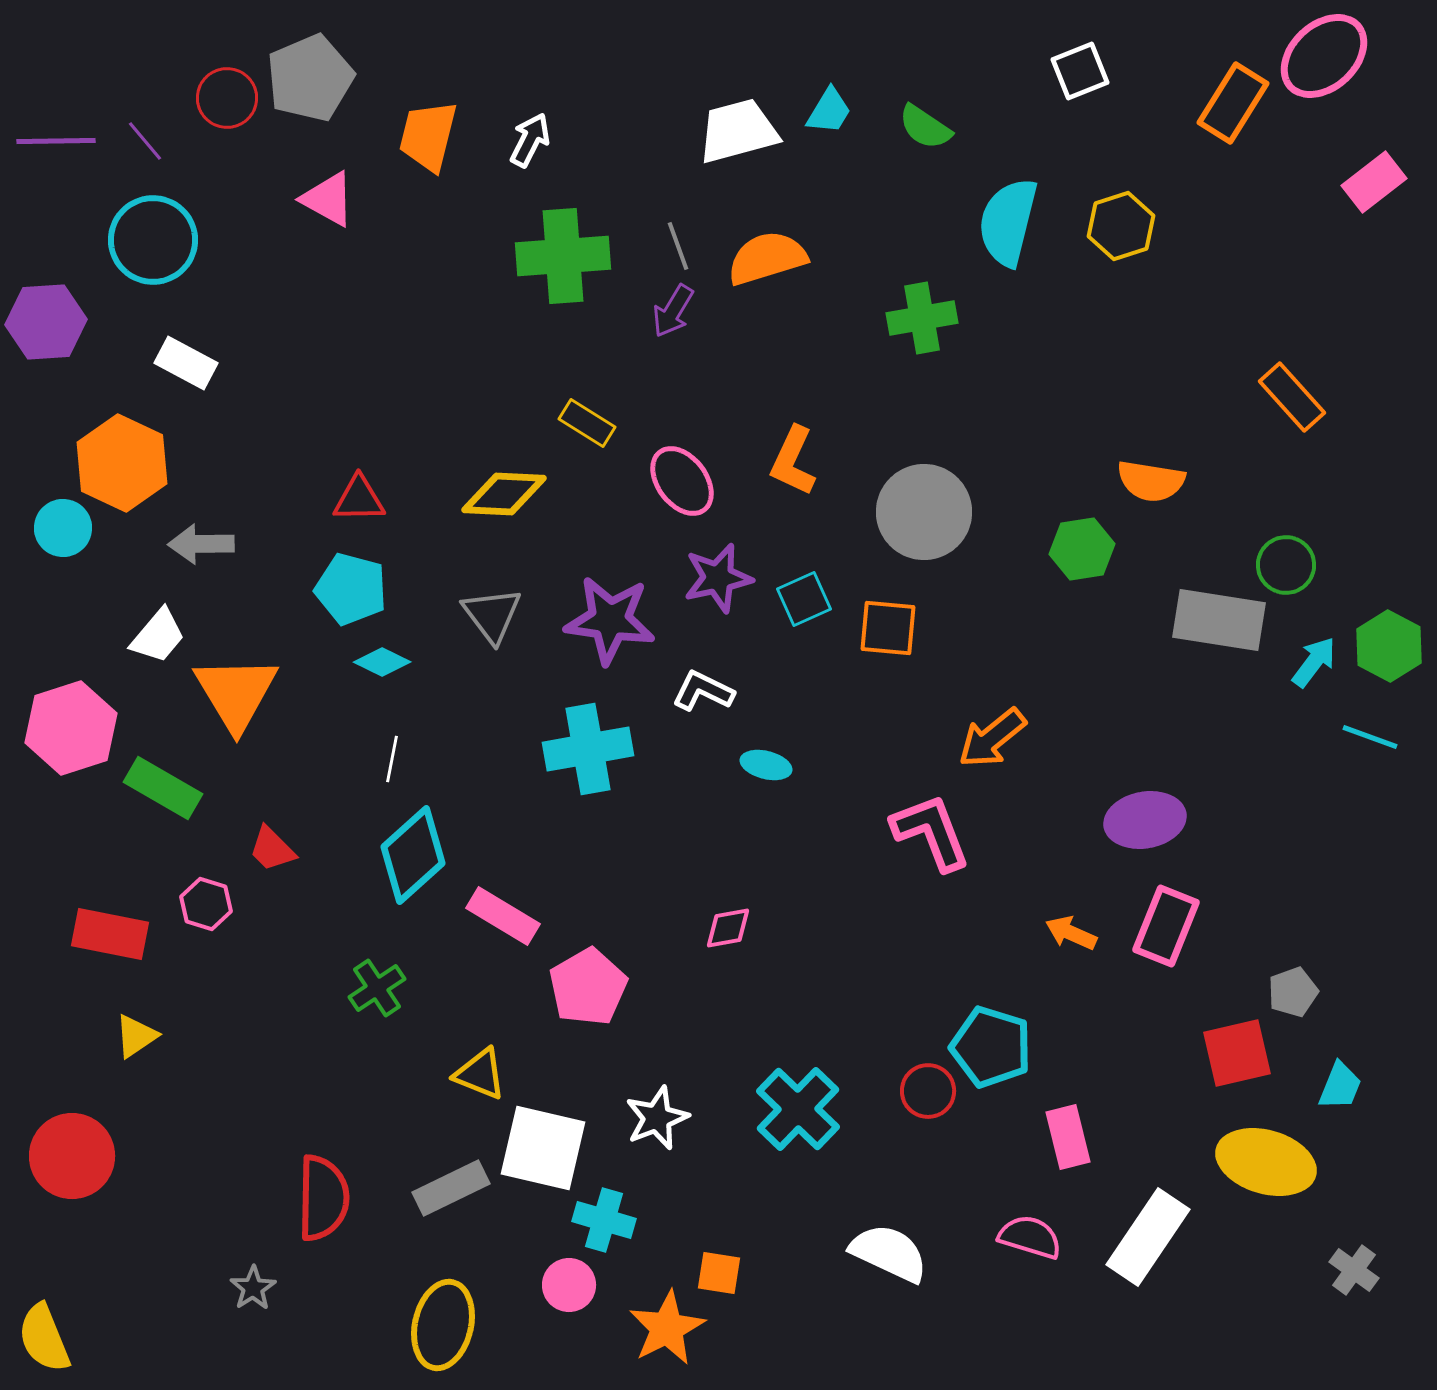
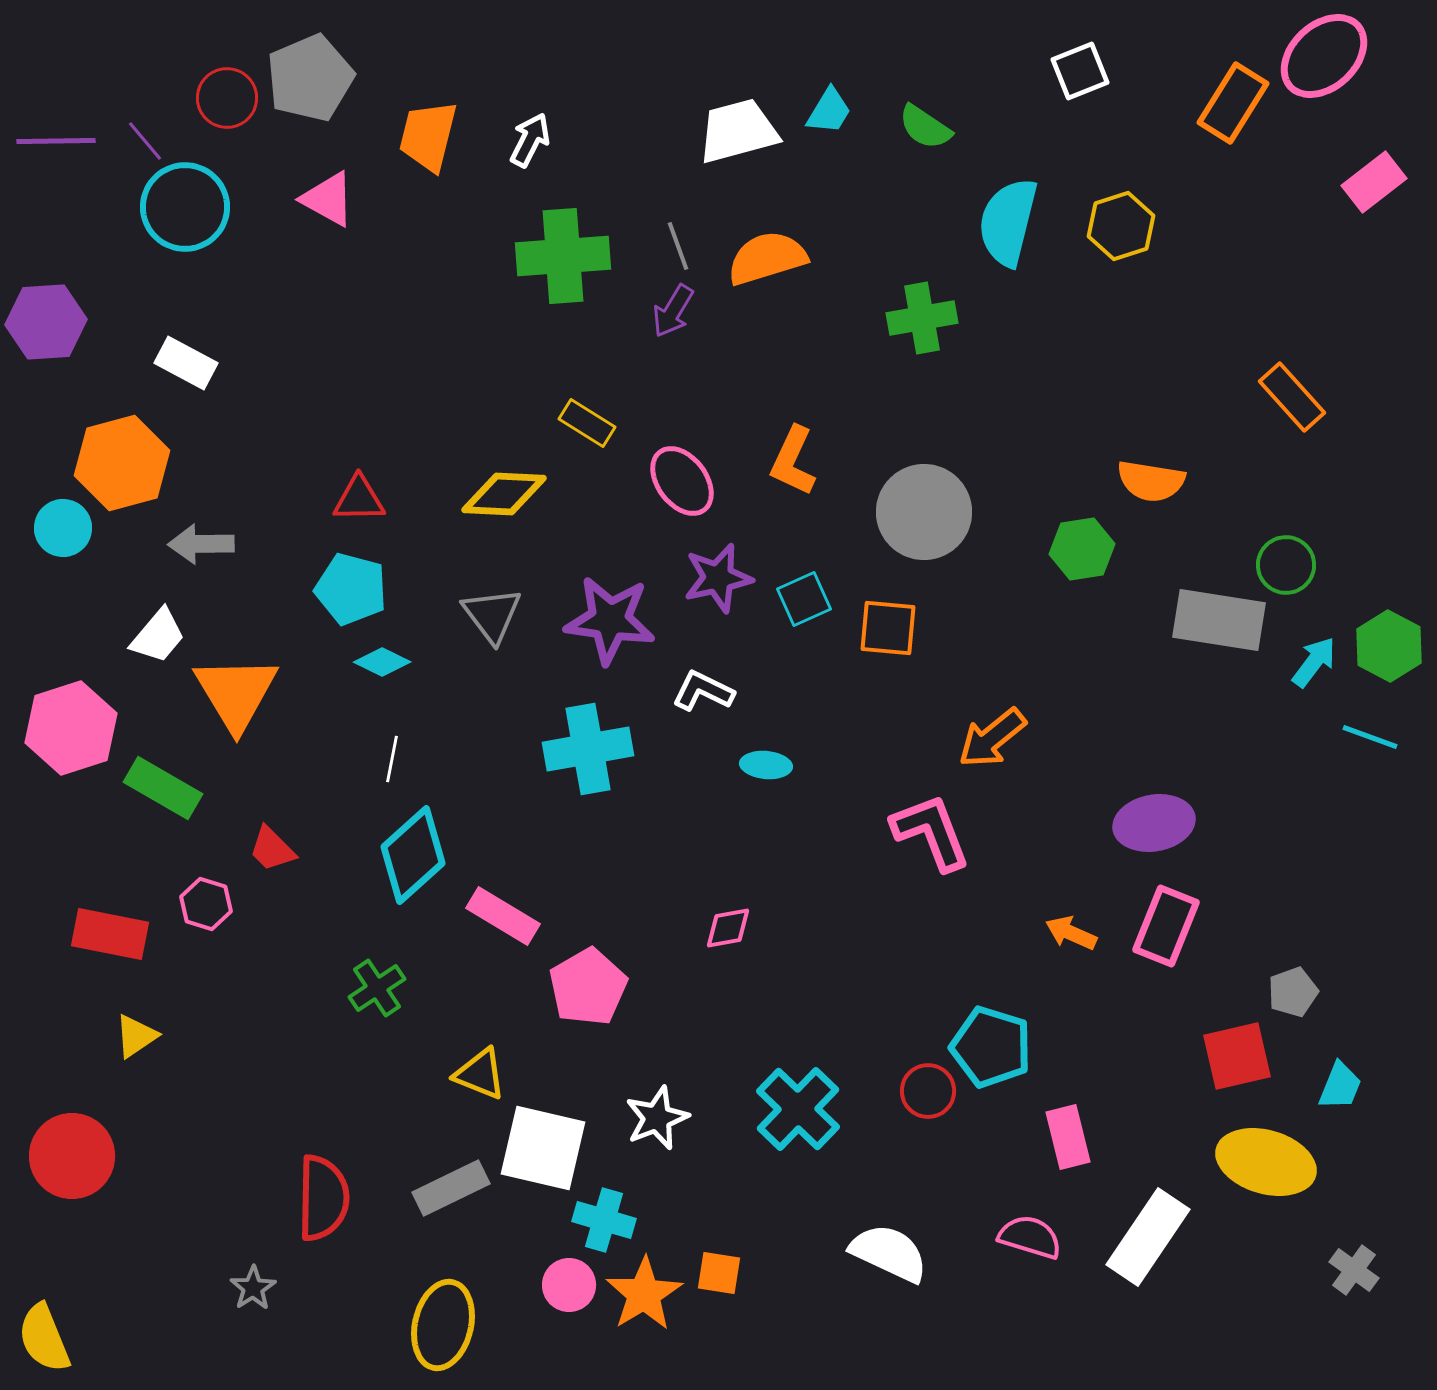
cyan circle at (153, 240): moved 32 px right, 33 px up
orange hexagon at (122, 463): rotated 20 degrees clockwise
cyan ellipse at (766, 765): rotated 9 degrees counterclockwise
purple ellipse at (1145, 820): moved 9 px right, 3 px down
red square at (1237, 1053): moved 3 px down
orange star at (667, 1328): moved 23 px left, 34 px up; rotated 4 degrees counterclockwise
